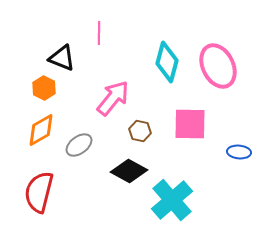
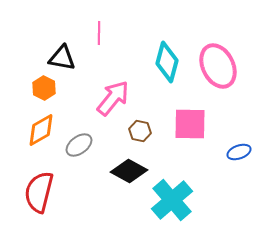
black triangle: rotated 12 degrees counterclockwise
blue ellipse: rotated 25 degrees counterclockwise
